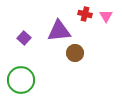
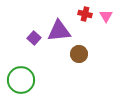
purple square: moved 10 px right
brown circle: moved 4 px right, 1 px down
